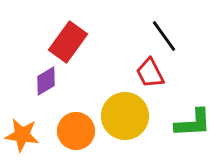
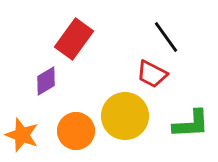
black line: moved 2 px right, 1 px down
red rectangle: moved 6 px right, 3 px up
red trapezoid: moved 2 px right, 1 px down; rotated 36 degrees counterclockwise
green L-shape: moved 2 px left, 1 px down
orange star: rotated 12 degrees clockwise
